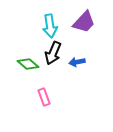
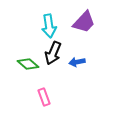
cyan arrow: moved 1 px left
